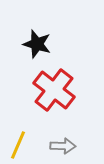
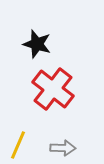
red cross: moved 1 px left, 1 px up
gray arrow: moved 2 px down
